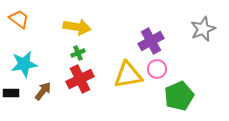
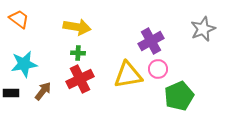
green cross: rotated 24 degrees clockwise
pink circle: moved 1 px right
